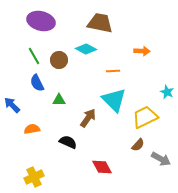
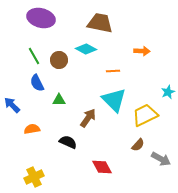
purple ellipse: moved 3 px up
cyan star: moved 1 px right; rotated 24 degrees clockwise
yellow trapezoid: moved 2 px up
